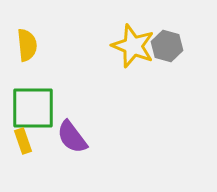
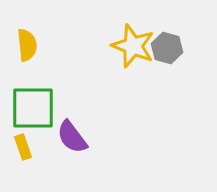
gray hexagon: moved 2 px down
yellow rectangle: moved 6 px down
